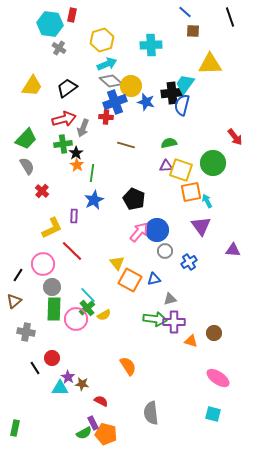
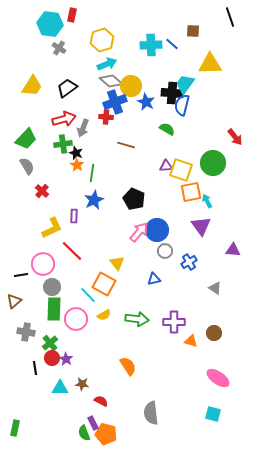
blue line at (185, 12): moved 13 px left, 32 px down
black cross at (172, 93): rotated 10 degrees clockwise
blue star at (146, 102): rotated 12 degrees clockwise
green semicircle at (169, 143): moved 2 px left, 14 px up; rotated 42 degrees clockwise
black star at (76, 153): rotated 16 degrees counterclockwise
black line at (18, 275): moved 3 px right; rotated 48 degrees clockwise
orange square at (130, 280): moved 26 px left, 4 px down
gray triangle at (170, 299): moved 45 px right, 11 px up; rotated 48 degrees clockwise
green cross at (87, 308): moved 37 px left, 35 px down
green arrow at (155, 319): moved 18 px left
black line at (35, 368): rotated 24 degrees clockwise
purple star at (68, 377): moved 2 px left, 18 px up
green semicircle at (84, 433): rotated 98 degrees clockwise
